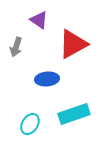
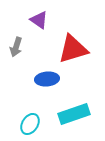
red triangle: moved 5 px down; rotated 12 degrees clockwise
